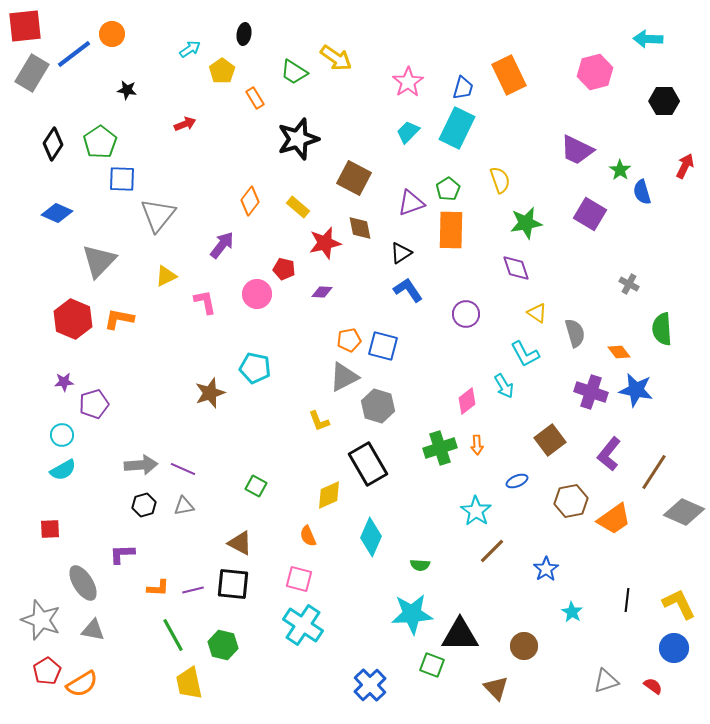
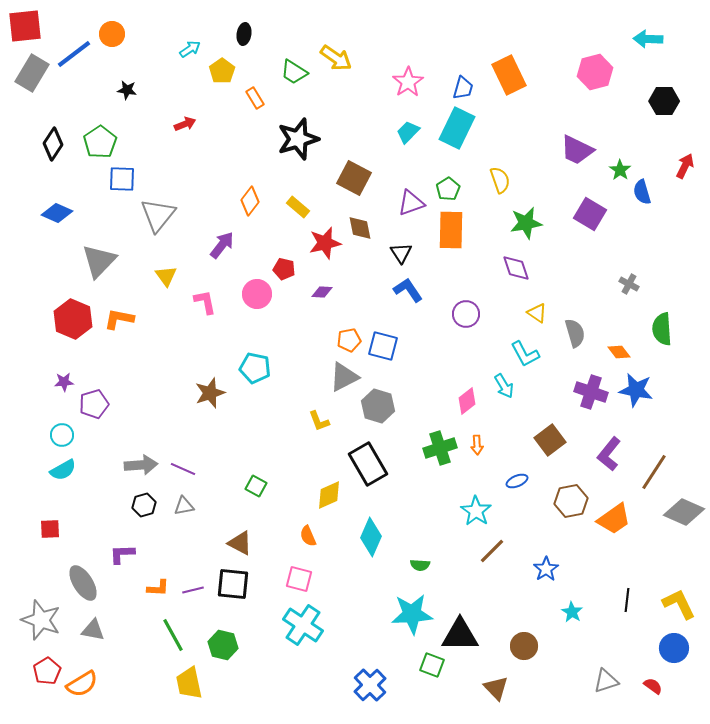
black triangle at (401, 253): rotated 30 degrees counterclockwise
yellow triangle at (166, 276): rotated 40 degrees counterclockwise
